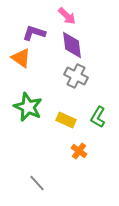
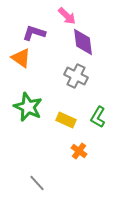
purple diamond: moved 11 px right, 3 px up
